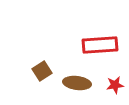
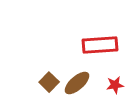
brown square: moved 7 px right, 11 px down; rotated 12 degrees counterclockwise
brown ellipse: rotated 48 degrees counterclockwise
